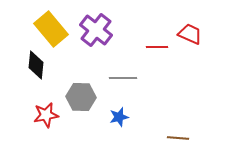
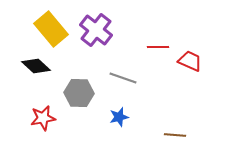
red trapezoid: moved 27 px down
red line: moved 1 px right
black diamond: moved 1 px down; rotated 52 degrees counterclockwise
gray line: rotated 20 degrees clockwise
gray hexagon: moved 2 px left, 4 px up
red star: moved 3 px left, 3 px down
brown line: moved 3 px left, 3 px up
